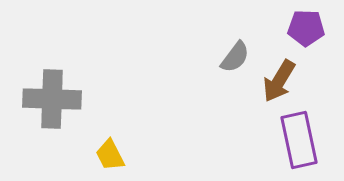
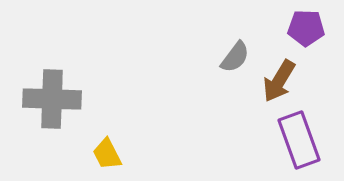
purple rectangle: rotated 8 degrees counterclockwise
yellow trapezoid: moved 3 px left, 1 px up
